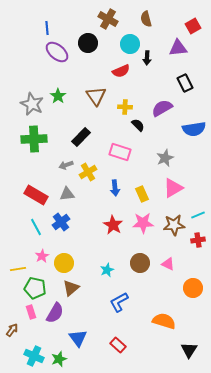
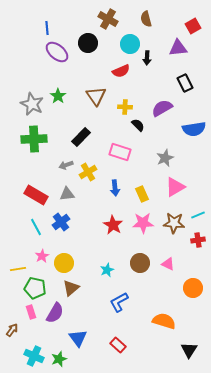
pink triangle at (173, 188): moved 2 px right, 1 px up
brown star at (174, 225): moved 2 px up; rotated 10 degrees clockwise
